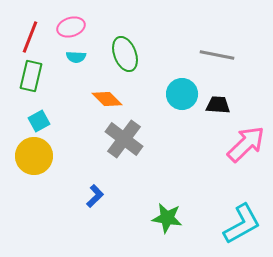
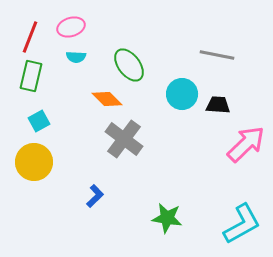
green ellipse: moved 4 px right, 11 px down; rotated 16 degrees counterclockwise
yellow circle: moved 6 px down
